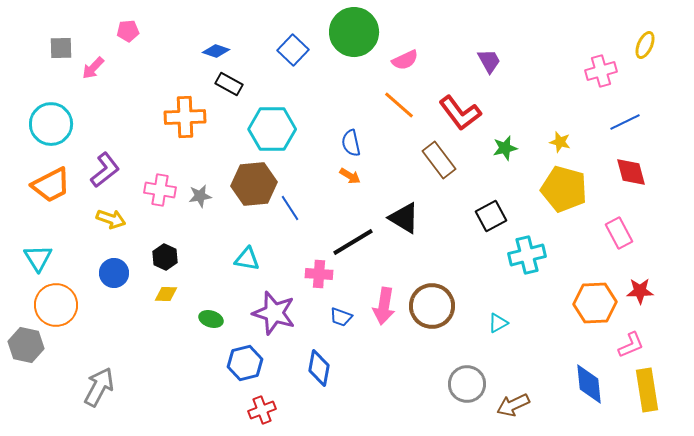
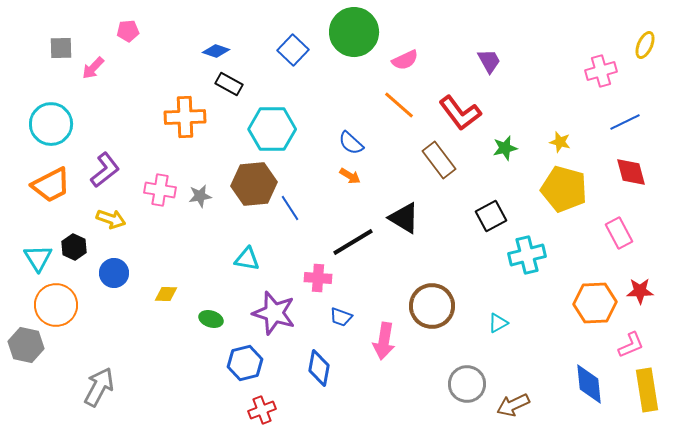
blue semicircle at (351, 143): rotated 36 degrees counterclockwise
black hexagon at (165, 257): moved 91 px left, 10 px up
pink cross at (319, 274): moved 1 px left, 4 px down
pink arrow at (384, 306): moved 35 px down
